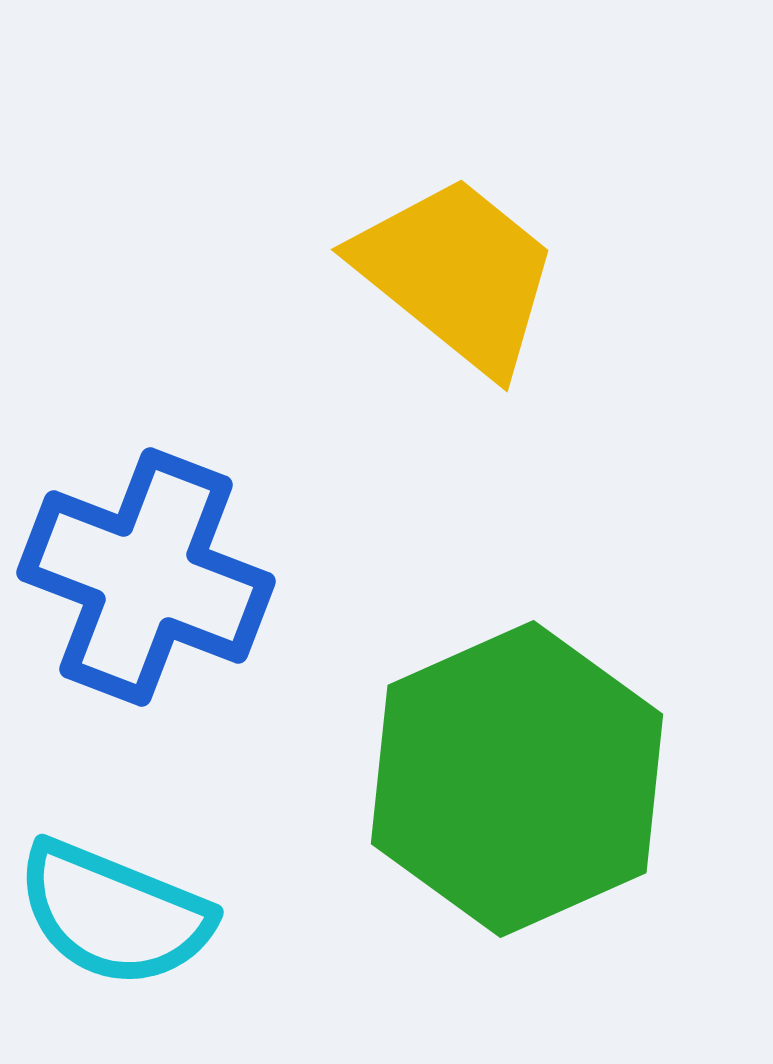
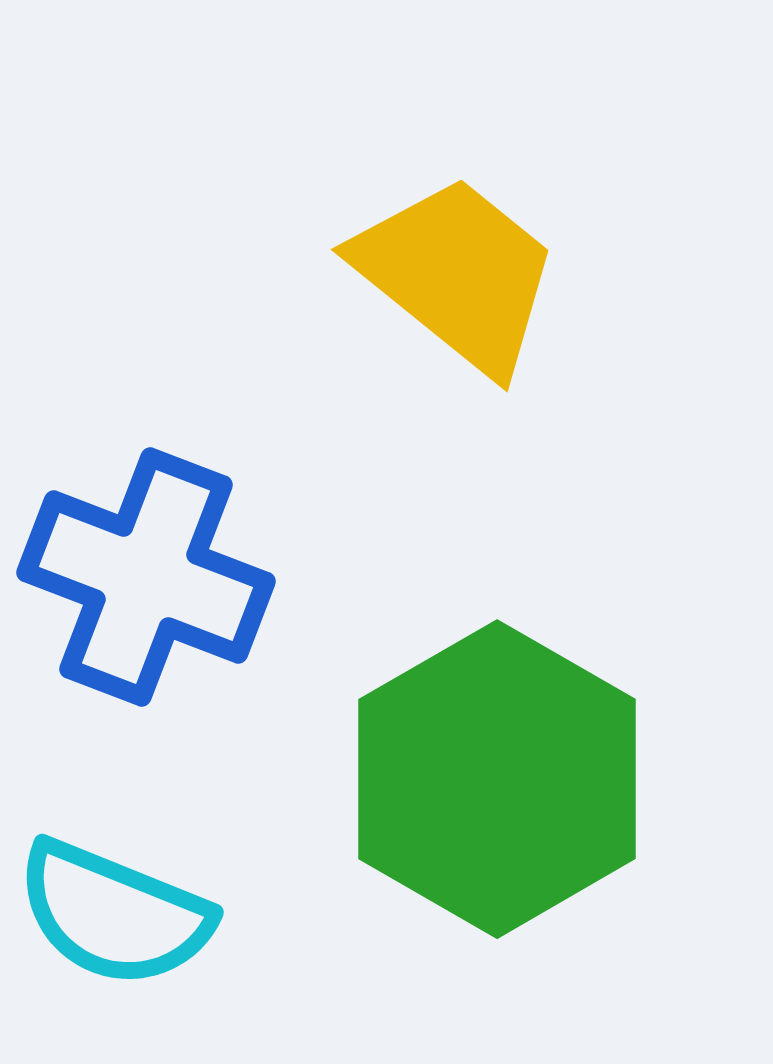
green hexagon: moved 20 px left; rotated 6 degrees counterclockwise
